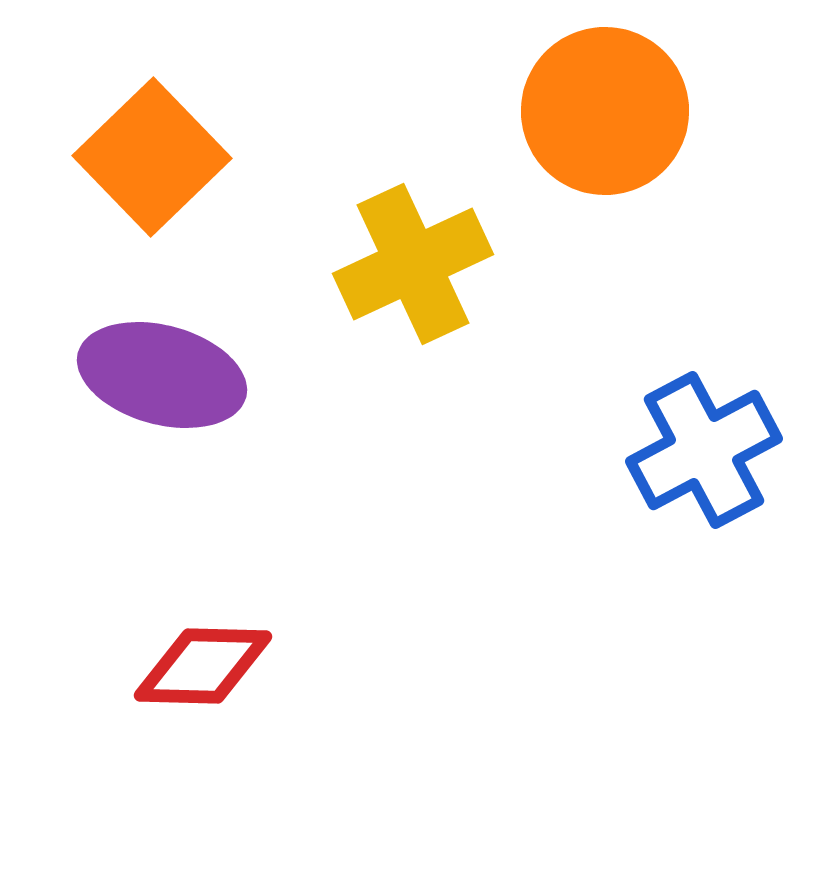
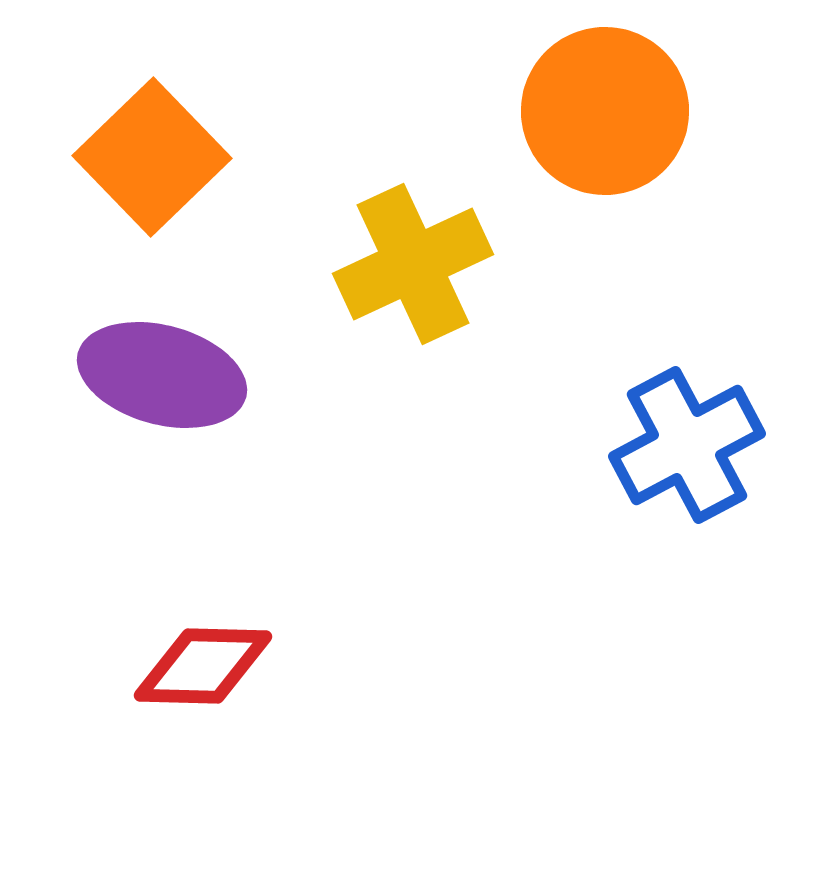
blue cross: moved 17 px left, 5 px up
